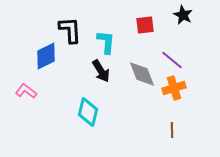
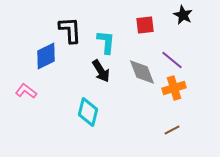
gray diamond: moved 2 px up
brown line: rotated 63 degrees clockwise
